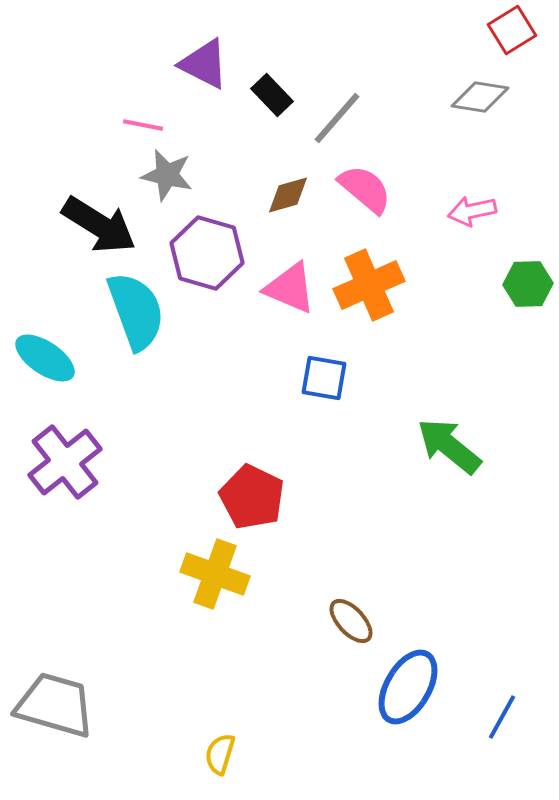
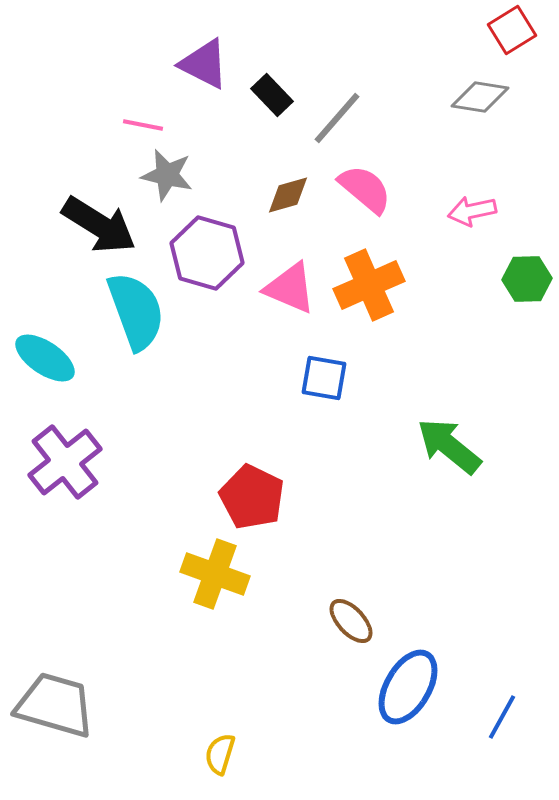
green hexagon: moved 1 px left, 5 px up
